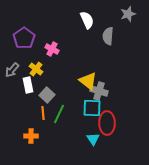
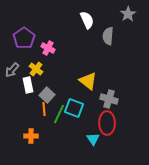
gray star: rotated 14 degrees counterclockwise
pink cross: moved 4 px left, 1 px up
gray cross: moved 10 px right, 8 px down
cyan square: moved 18 px left; rotated 18 degrees clockwise
orange line: moved 1 px right, 4 px up
